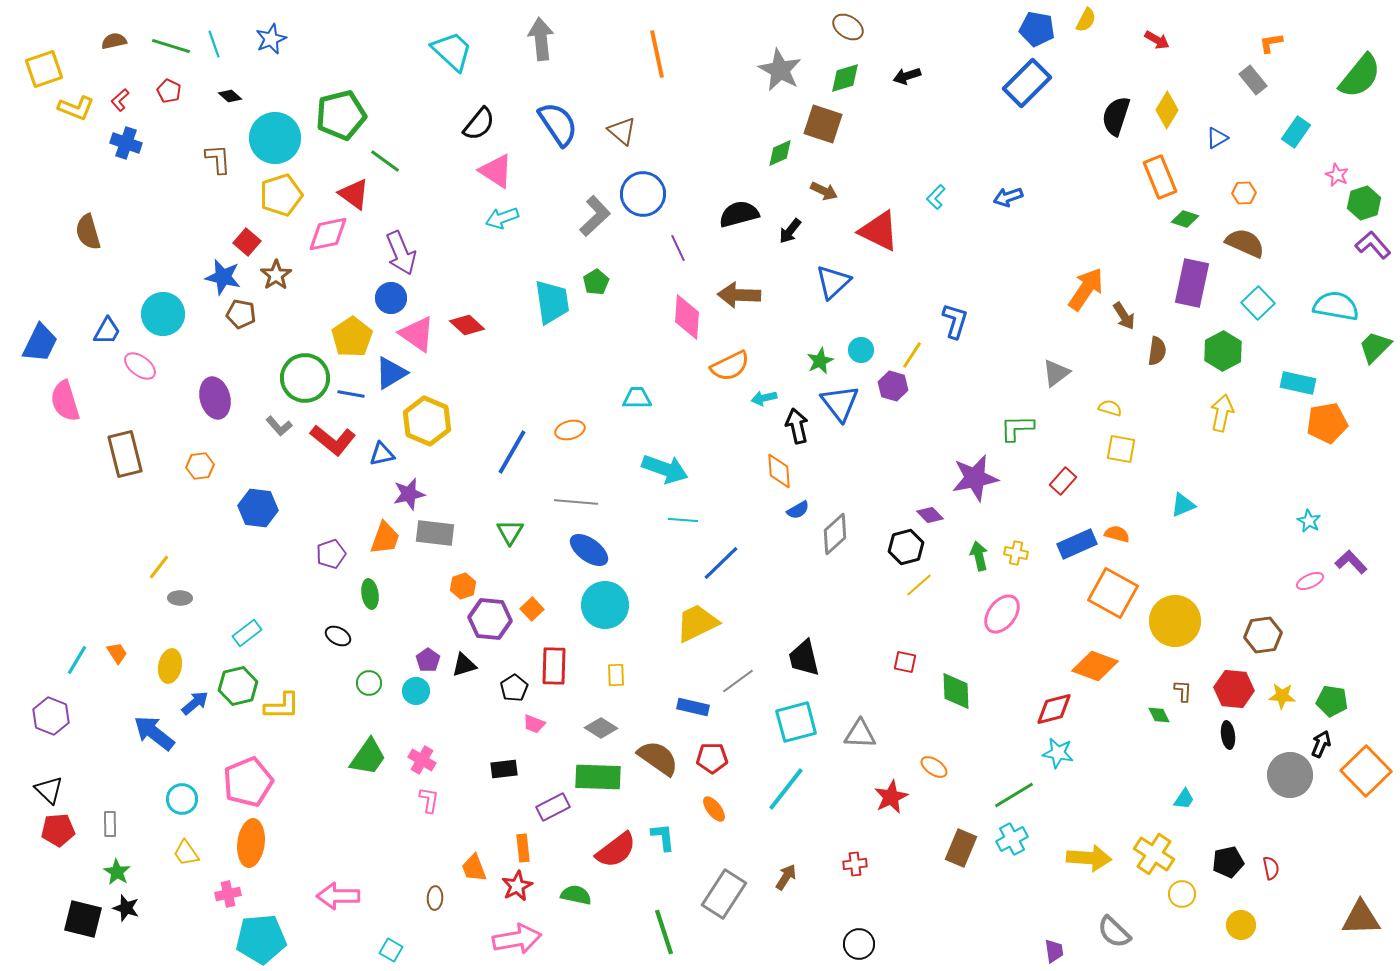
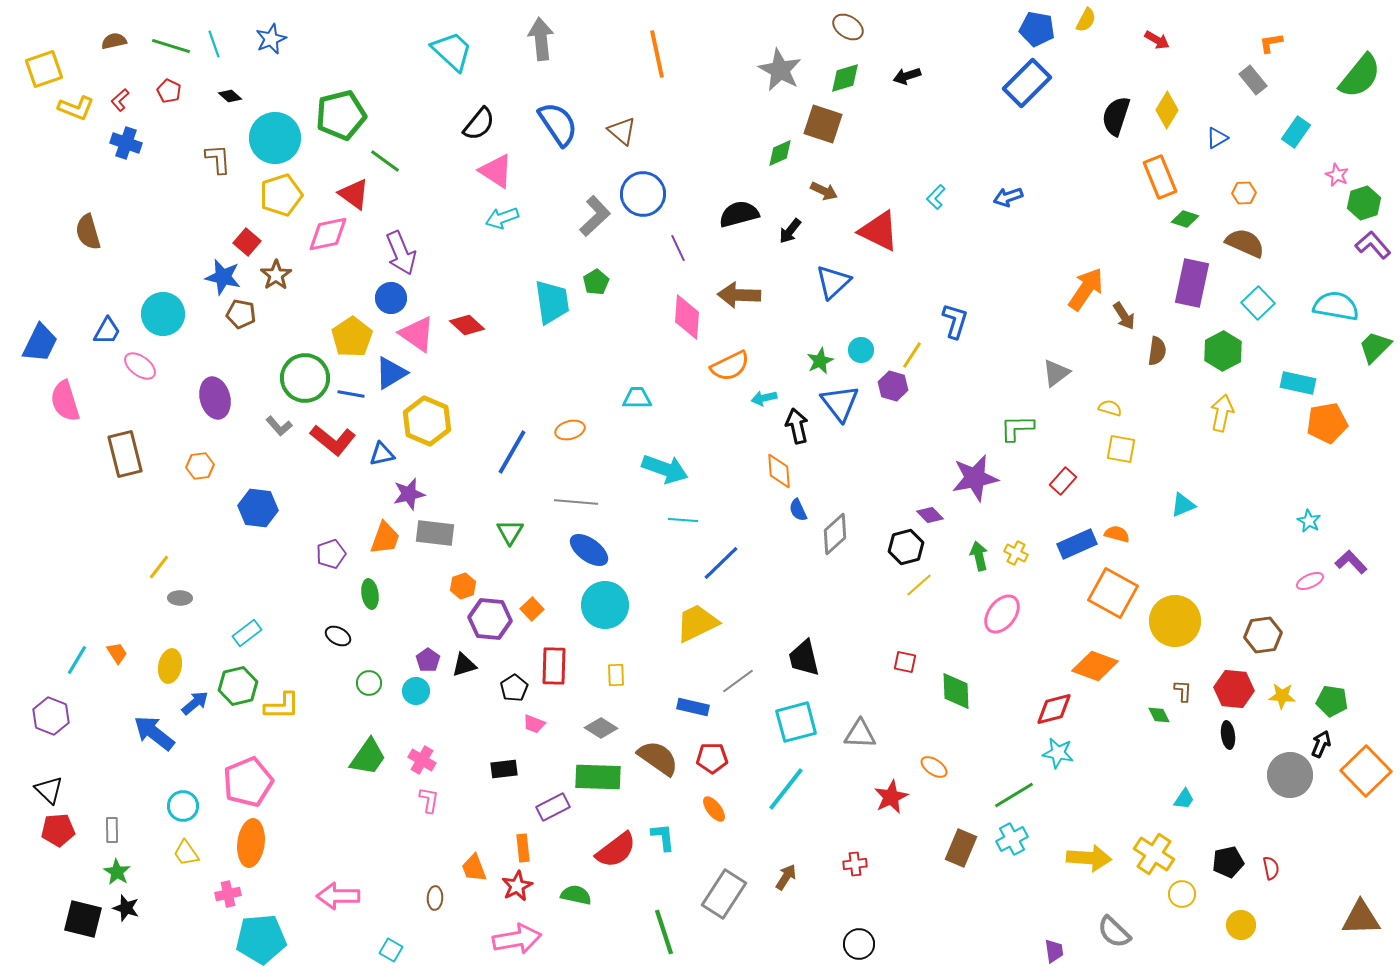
blue semicircle at (798, 510): rotated 95 degrees clockwise
yellow cross at (1016, 553): rotated 15 degrees clockwise
cyan circle at (182, 799): moved 1 px right, 7 px down
gray rectangle at (110, 824): moved 2 px right, 6 px down
